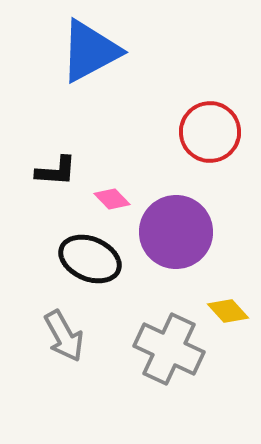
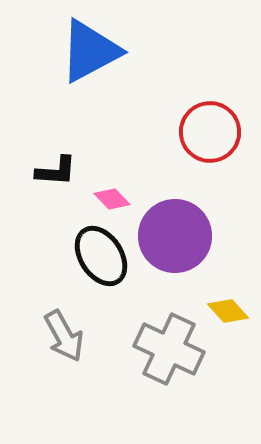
purple circle: moved 1 px left, 4 px down
black ellipse: moved 11 px right, 3 px up; rotated 34 degrees clockwise
